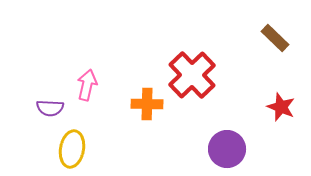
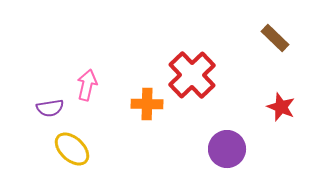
purple semicircle: rotated 12 degrees counterclockwise
yellow ellipse: rotated 57 degrees counterclockwise
